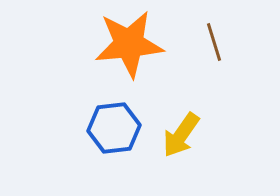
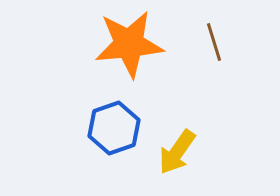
blue hexagon: rotated 12 degrees counterclockwise
yellow arrow: moved 4 px left, 17 px down
